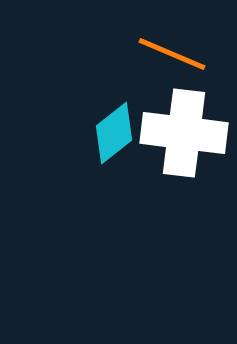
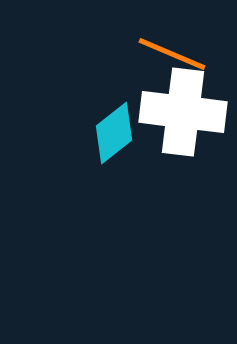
white cross: moved 1 px left, 21 px up
